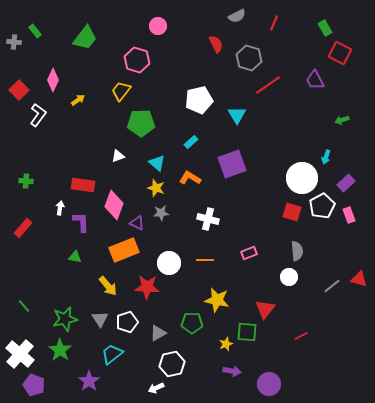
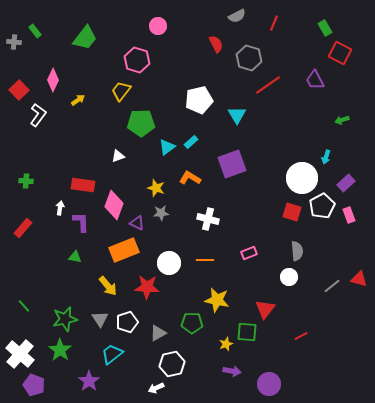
cyan triangle at (157, 163): moved 10 px right, 16 px up; rotated 42 degrees clockwise
